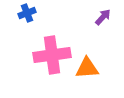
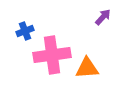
blue cross: moved 2 px left, 18 px down
